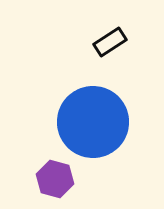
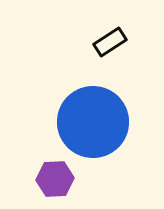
purple hexagon: rotated 18 degrees counterclockwise
